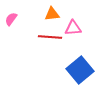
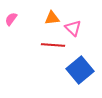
orange triangle: moved 4 px down
pink triangle: rotated 48 degrees clockwise
red line: moved 3 px right, 8 px down
